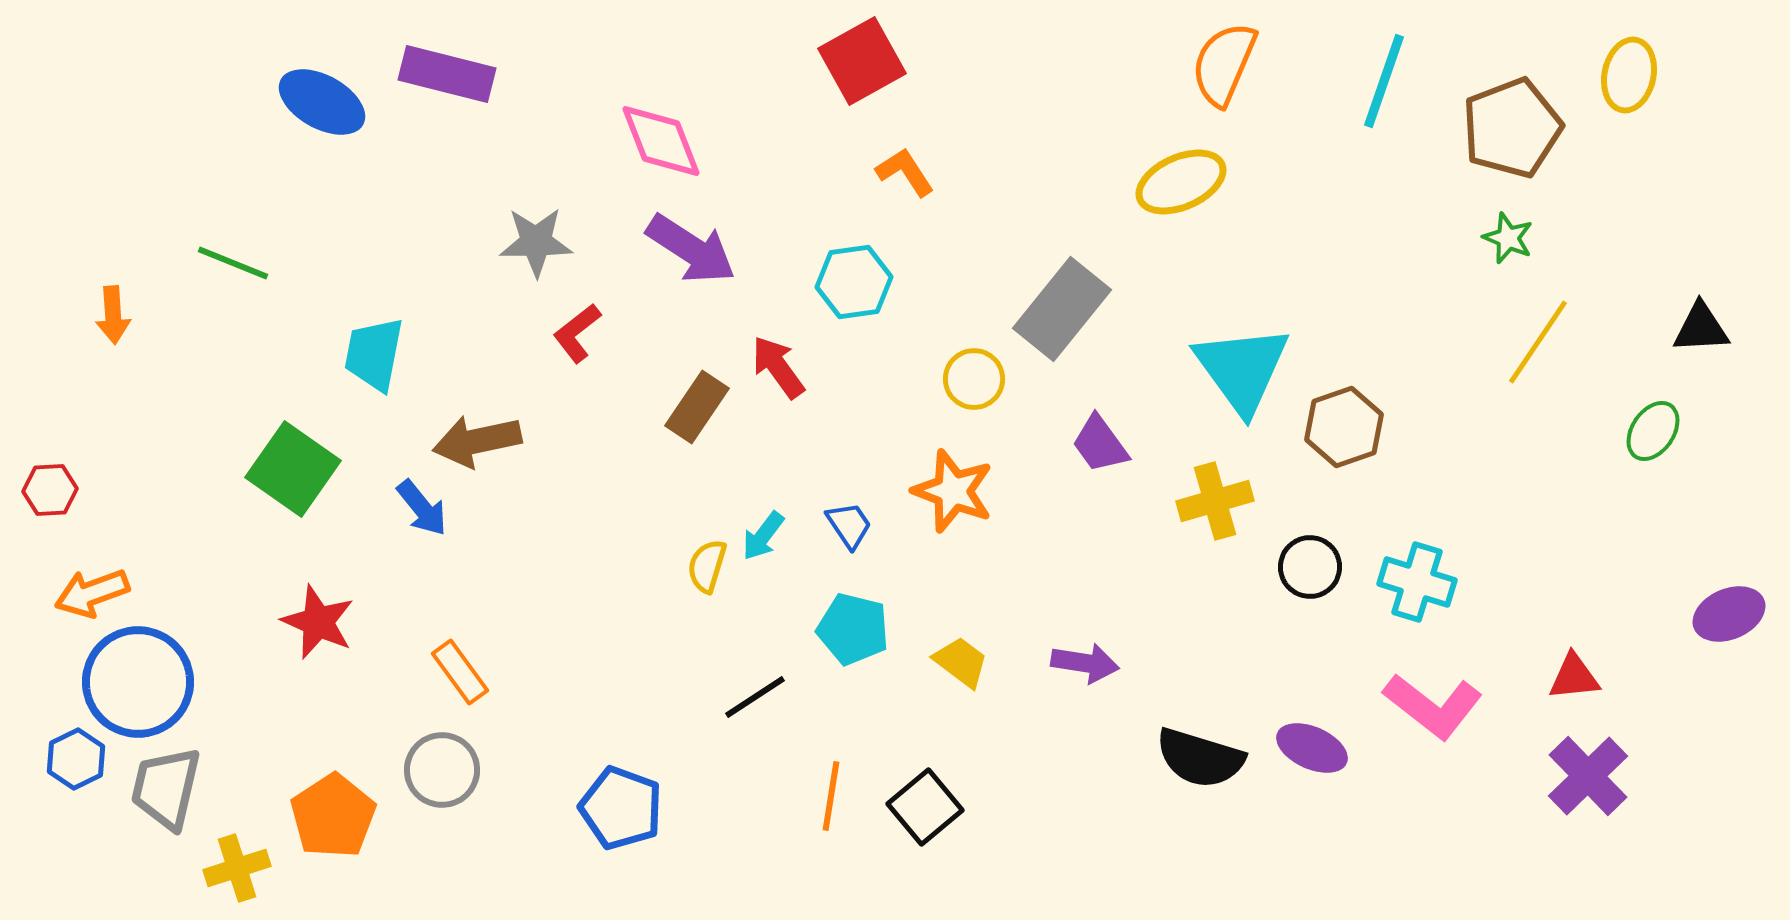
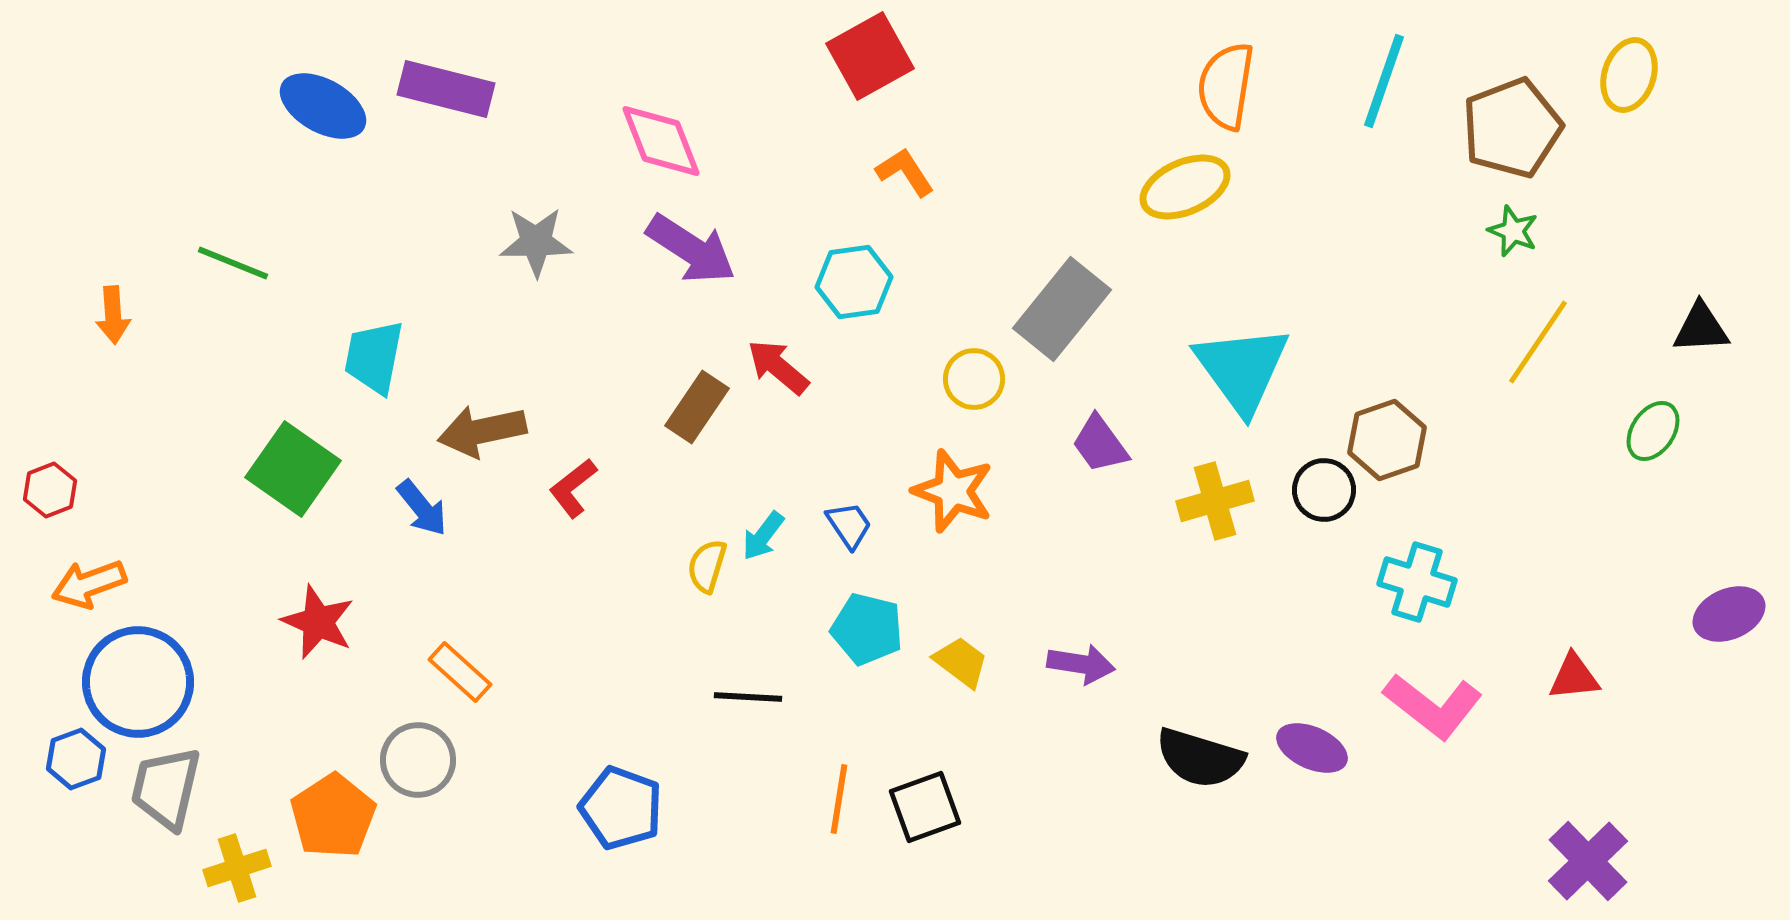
red square at (862, 61): moved 8 px right, 5 px up
orange semicircle at (1224, 64): moved 2 px right, 22 px down; rotated 14 degrees counterclockwise
purple rectangle at (447, 74): moved 1 px left, 15 px down
yellow ellipse at (1629, 75): rotated 6 degrees clockwise
blue ellipse at (322, 102): moved 1 px right, 4 px down
yellow ellipse at (1181, 182): moved 4 px right, 5 px down
green star at (1508, 238): moved 5 px right, 7 px up
red L-shape at (577, 333): moved 4 px left, 155 px down
cyan trapezoid at (374, 354): moved 3 px down
red arrow at (778, 367): rotated 14 degrees counterclockwise
brown hexagon at (1344, 427): moved 43 px right, 13 px down
brown arrow at (477, 441): moved 5 px right, 10 px up
red hexagon at (50, 490): rotated 18 degrees counterclockwise
black circle at (1310, 567): moved 14 px right, 77 px up
orange arrow at (92, 593): moved 3 px left, 9 px up
cyan pentagon at (853, 629): moved 14 px right
purple arrow at (1085, 663): moved 4 px left, 1 px down
orange rectangle at (460, 672): rotated 12 degrees counterclockwise
black line at (755, 697): moved 7 px left; rotated 36 degrees clockwise
blue hexagon at (76, 759): rotated 6 degrees clockwise
gray circle at (442, 770): moved 24 px left, 10 px up
purple cross at (1588, 776): moved 85 px down
orange line at (831, 796): moved 8 px right, 3 px down
black square at (925, 807): rotated 20 degrees clockwise
